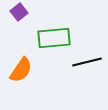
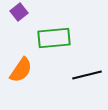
black line: moved 13 px down
